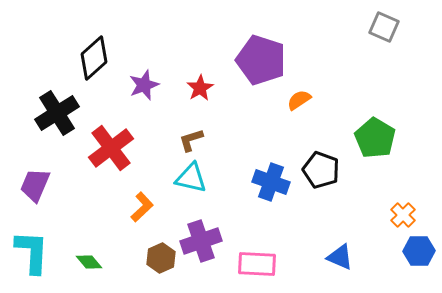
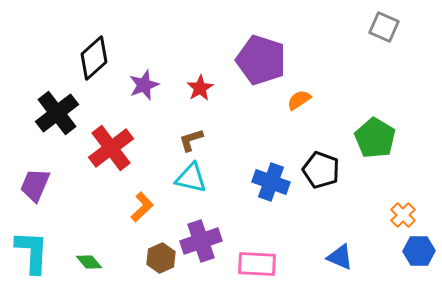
black cross: rotated 6 degrees counterclockwise
